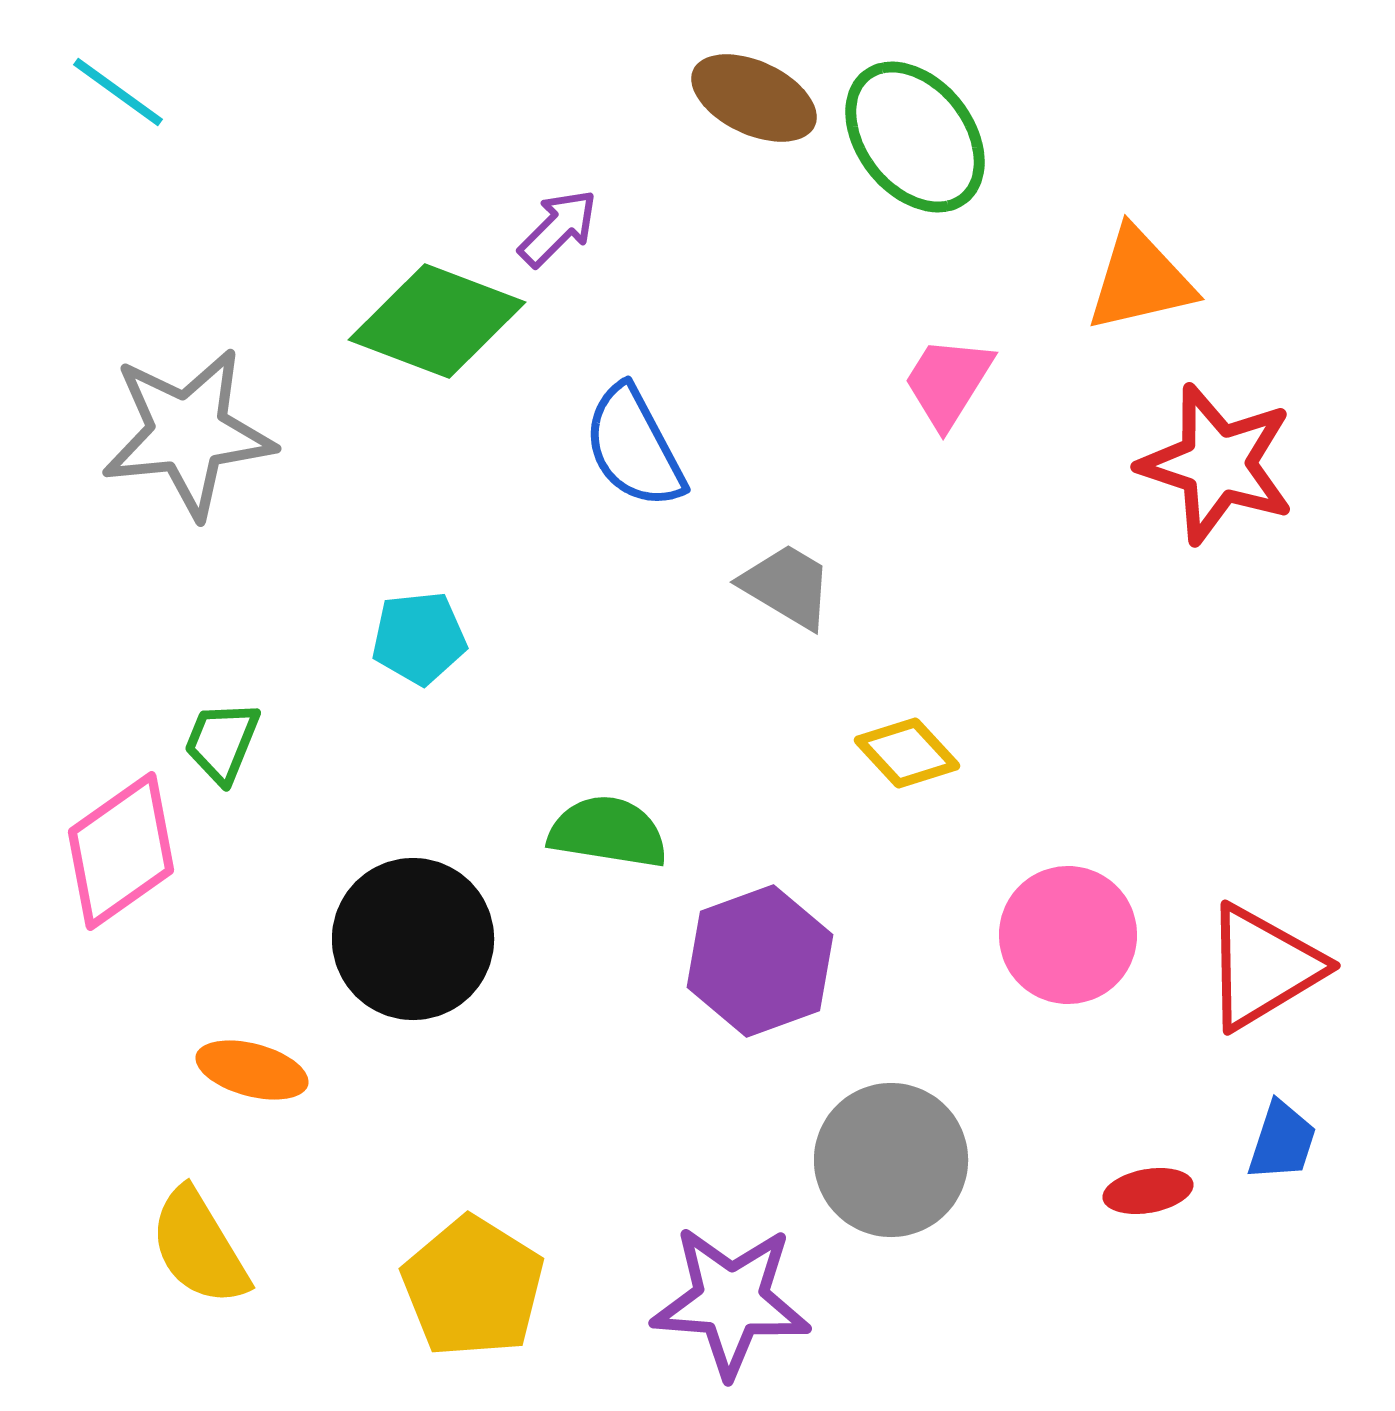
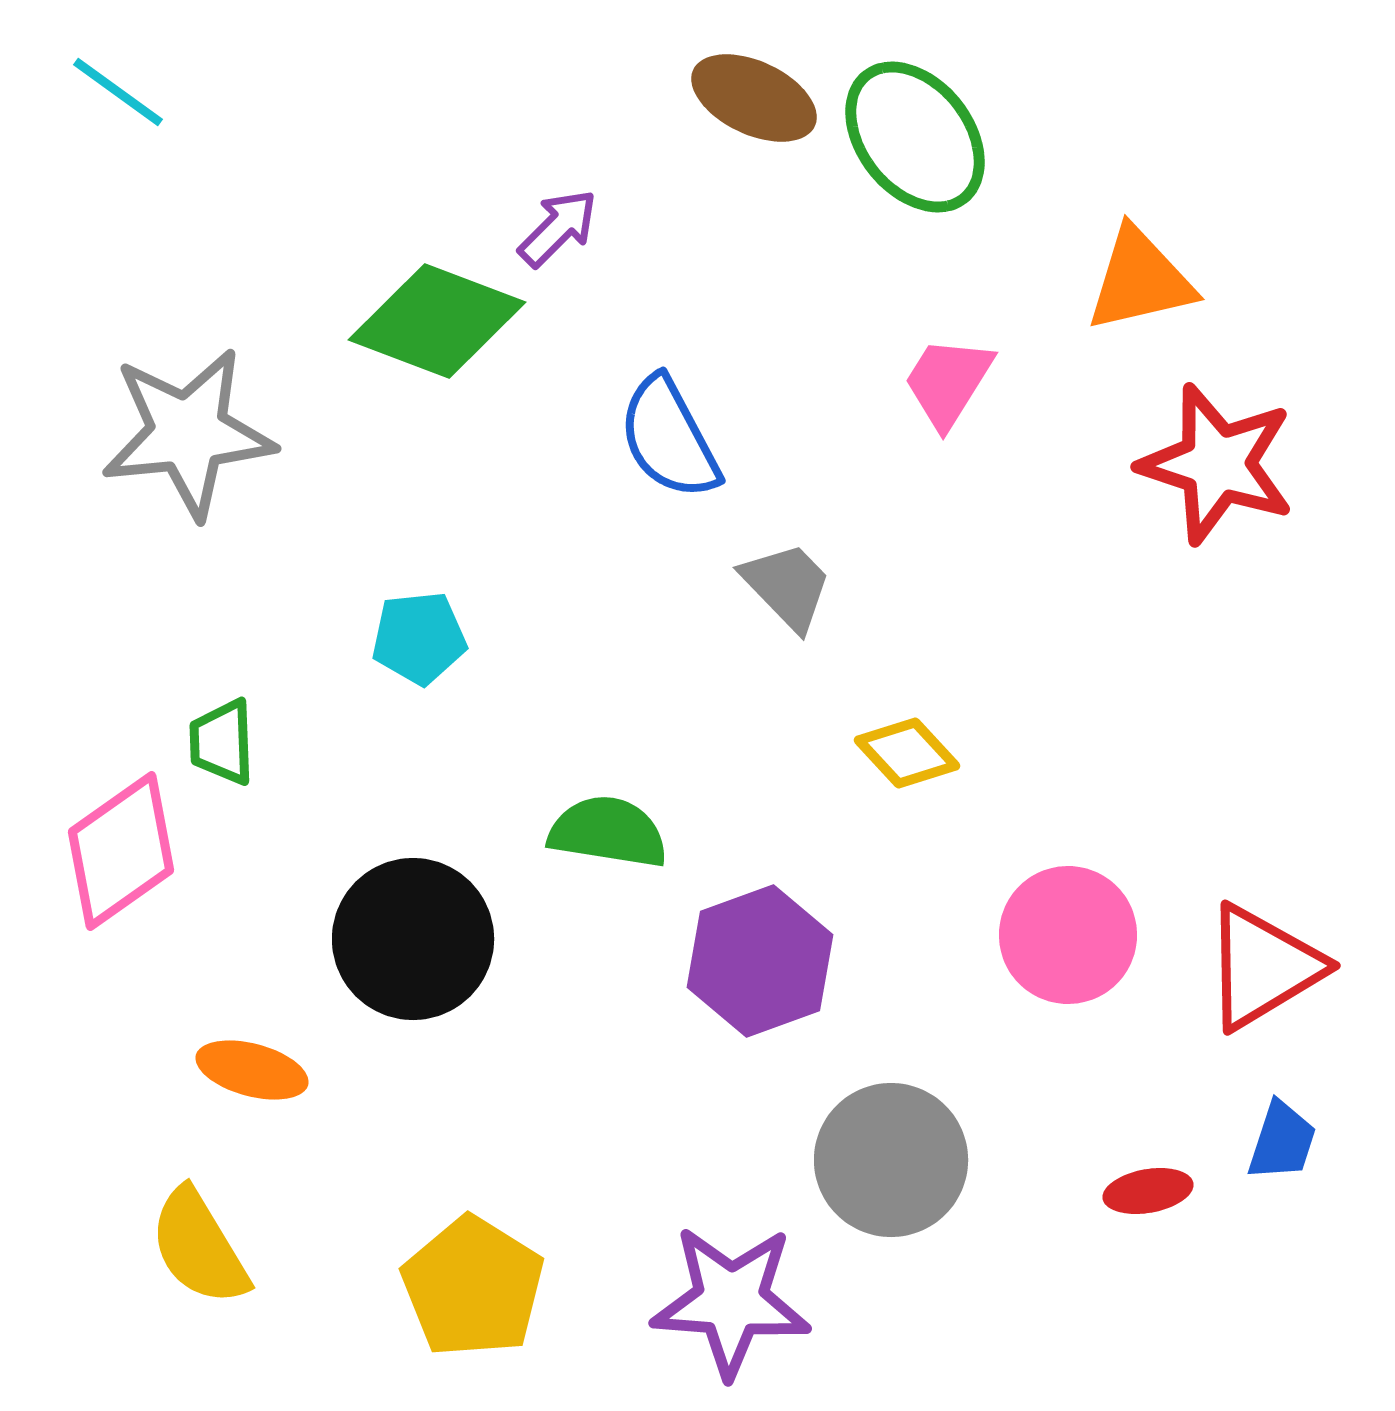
blue semicircle: moved 35 px right, 9 px up
gray trapezoid: rotated 15 degrees clockwise
green trapezoid: rotated 24 degrees counterclockwise
